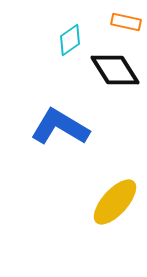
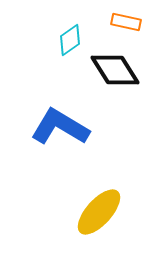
yellow ellipse: moved 16 px left, 10 px down
